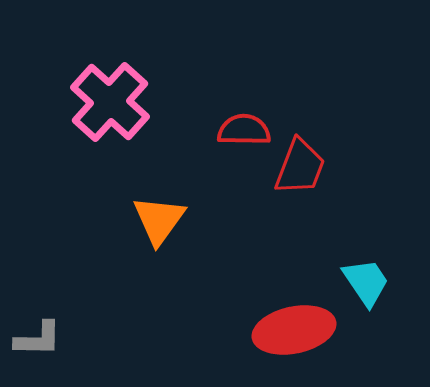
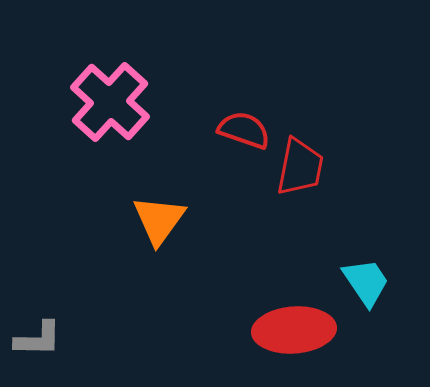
red semicircle: rotated 18 degrees clockwise
red trapezoid: rotated 10 degrees counterclockwise
red ellipse: rotated 8 degrees clockwise
